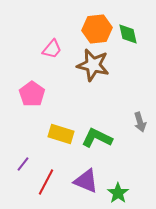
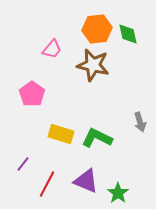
red line: moved 1 px right, 2 px down
